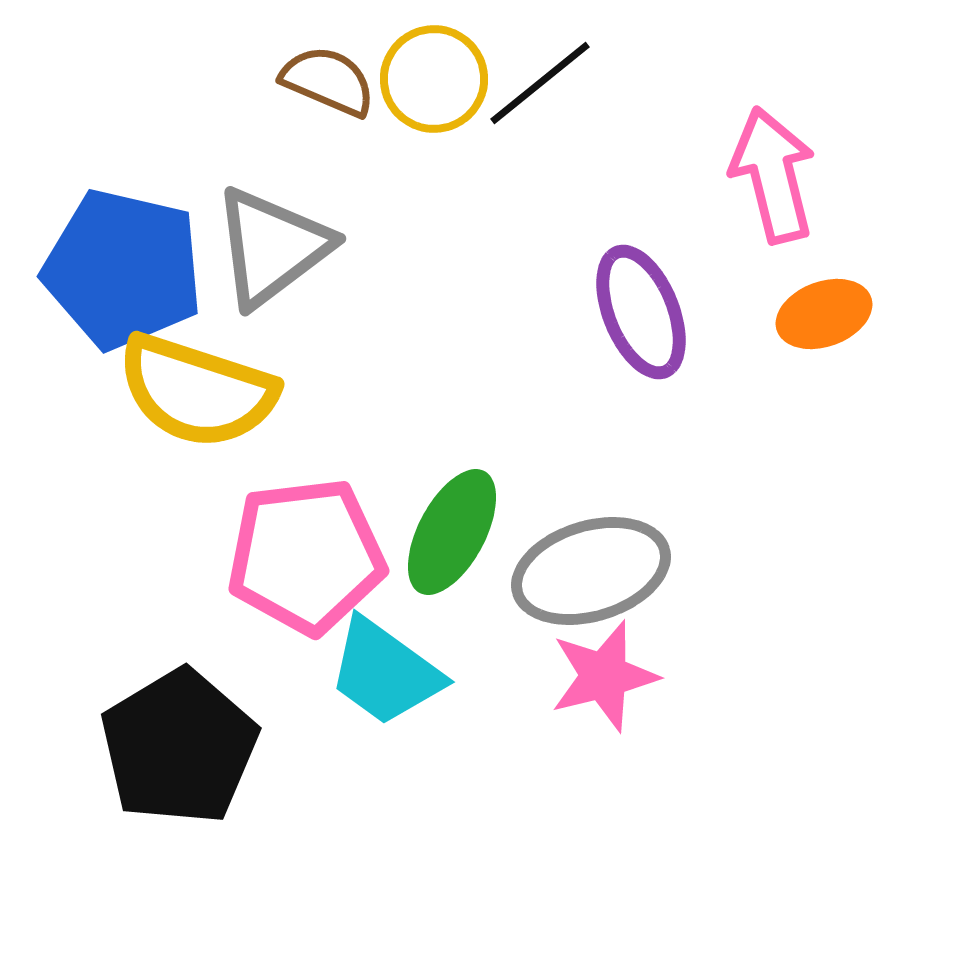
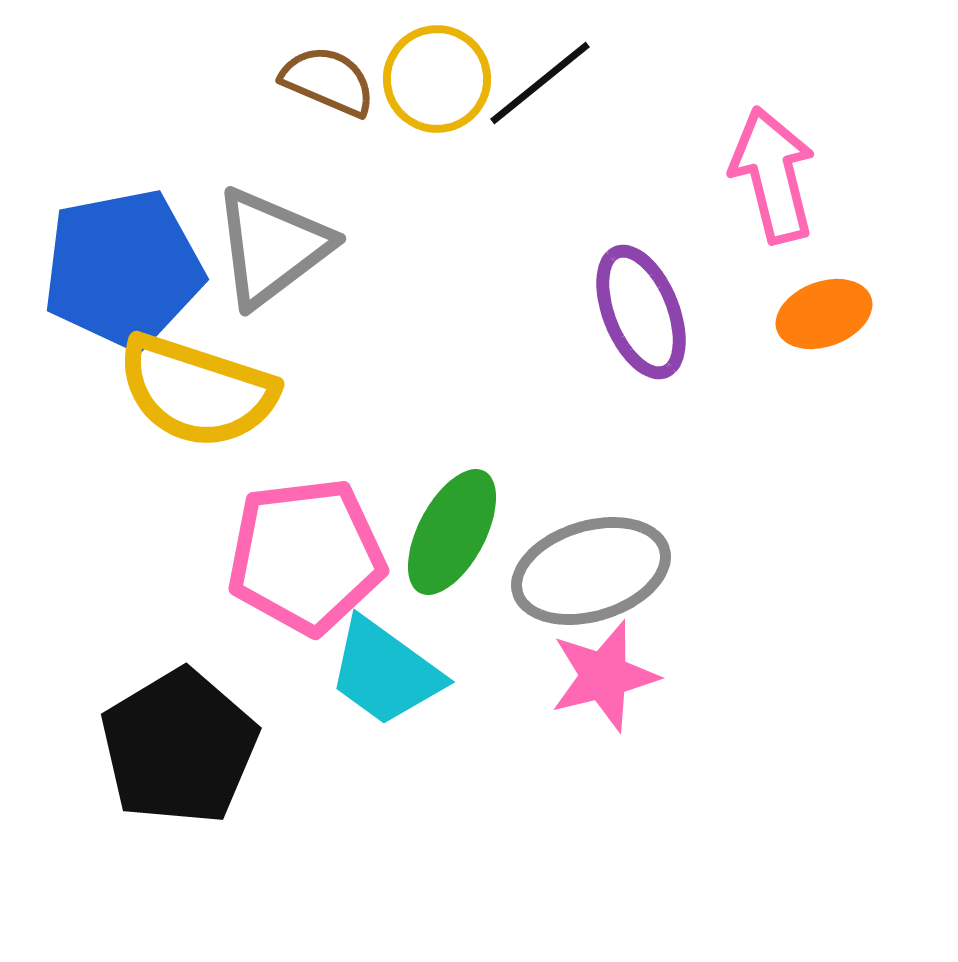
yellow circle: moved 3 px right
blue pentagon: rotated 24 degrees counterclockwise
